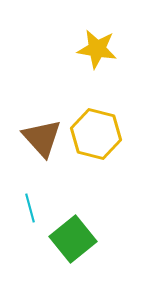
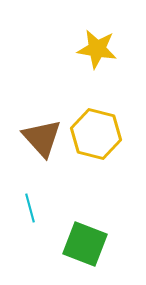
green square: moved 12 px right, 5 px down; rotated 30 degrees counterclockwise
